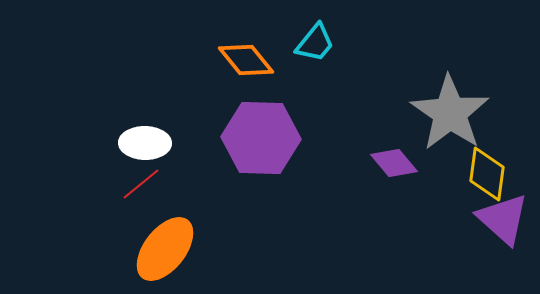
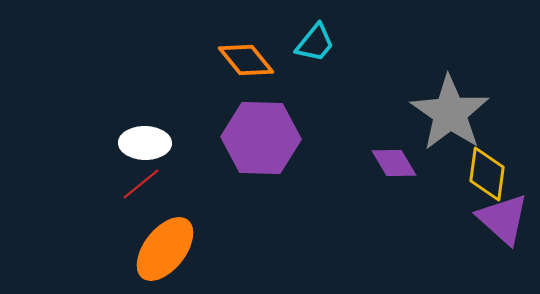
purple diamond: rotated 9 degrees clockwise
